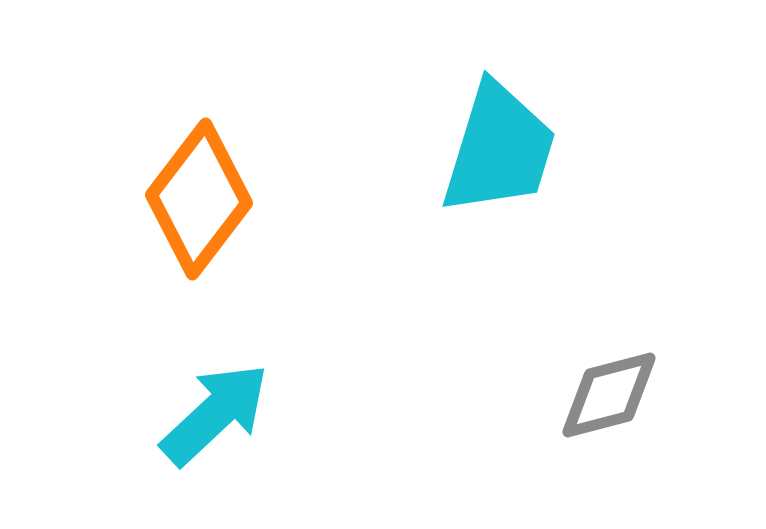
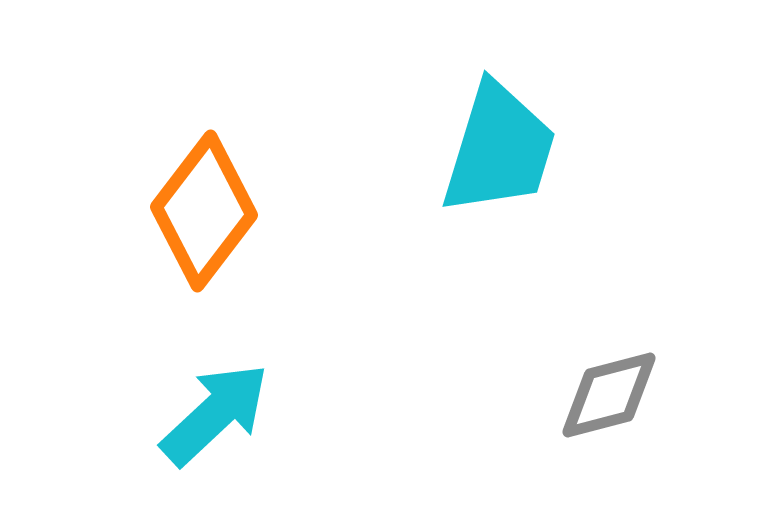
orange diamond: moved 5 px right, 12 px down
